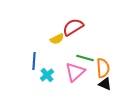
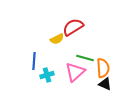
cyan cross: rotated 24 degrees clockwise
